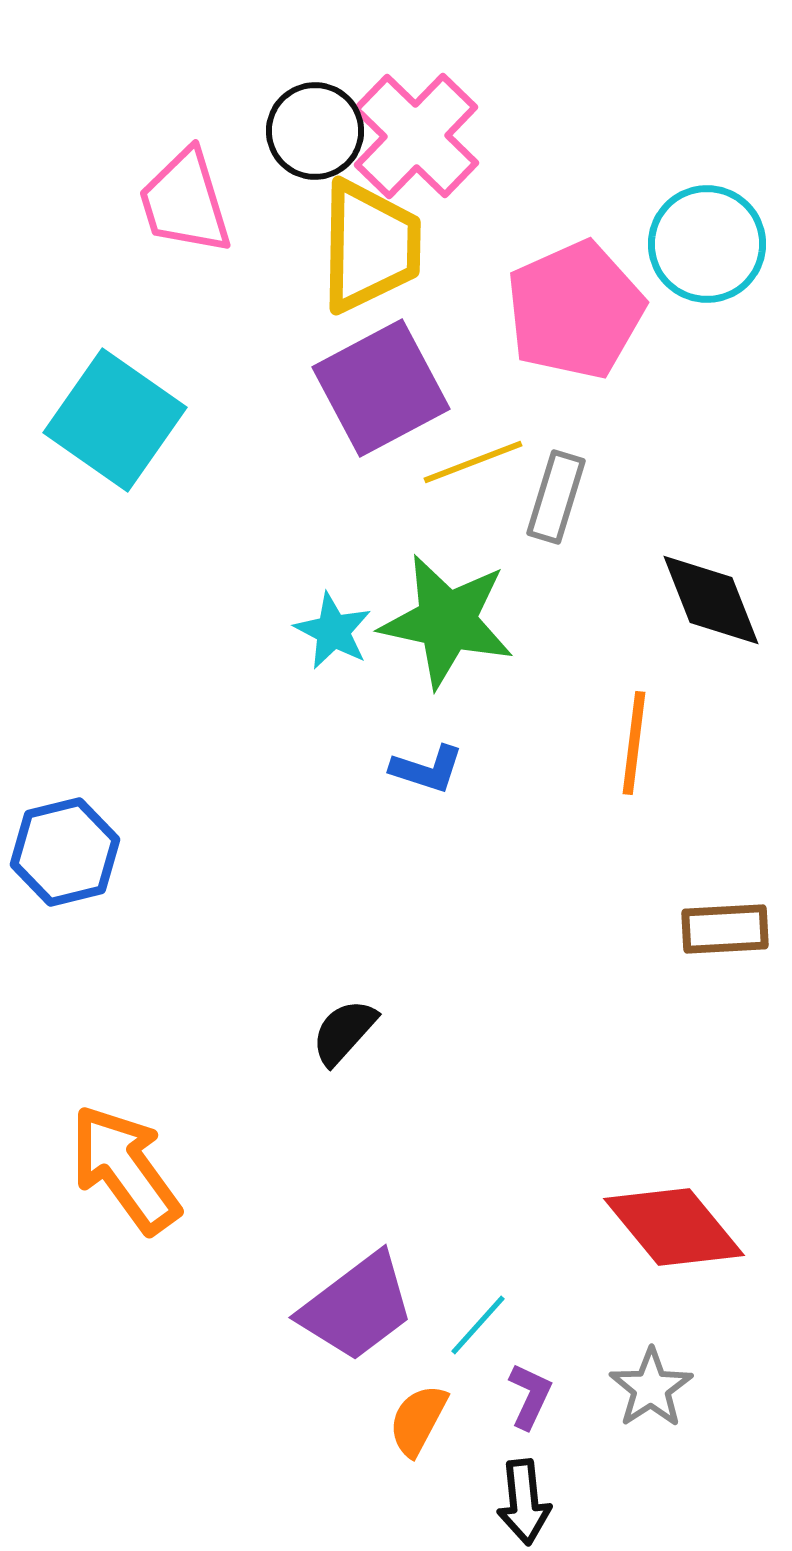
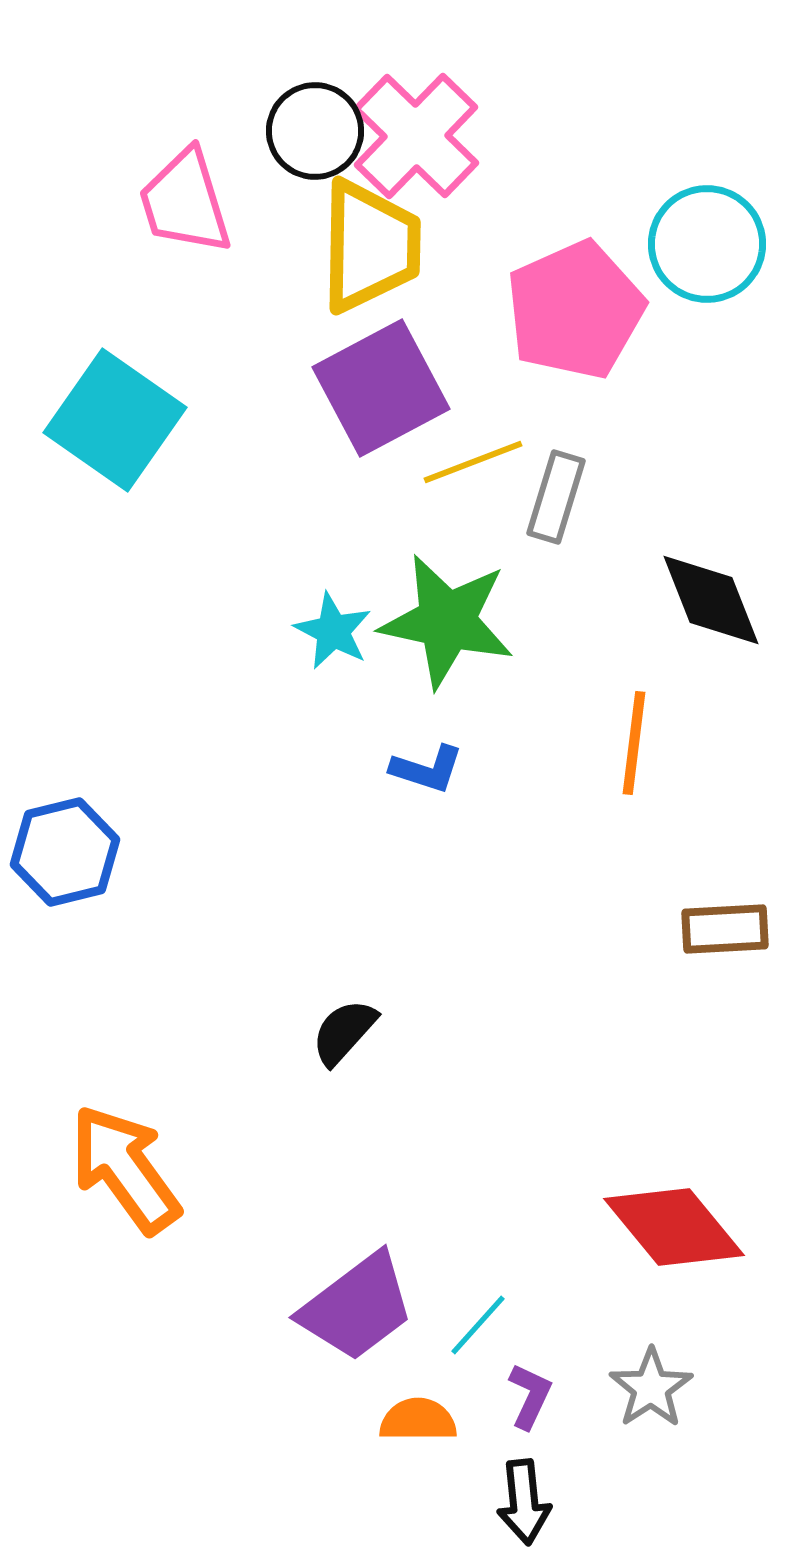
orange semicircle: rotated 62 degrees clockwise
